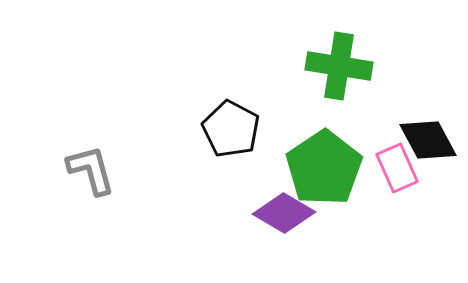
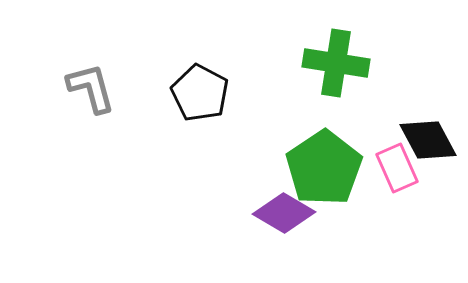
green cross: moved 3 px left, 3 px up
black pentagon: moved 31 px left, 36 px up
gray L-shape: moved 82 px up
